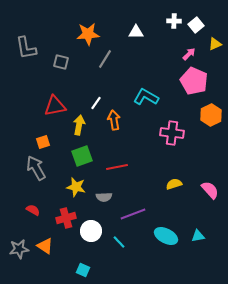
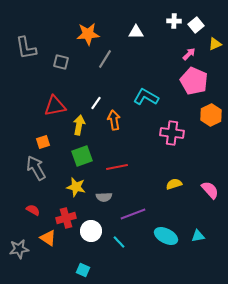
orange triangle: moved 3 px right, 8 px up
